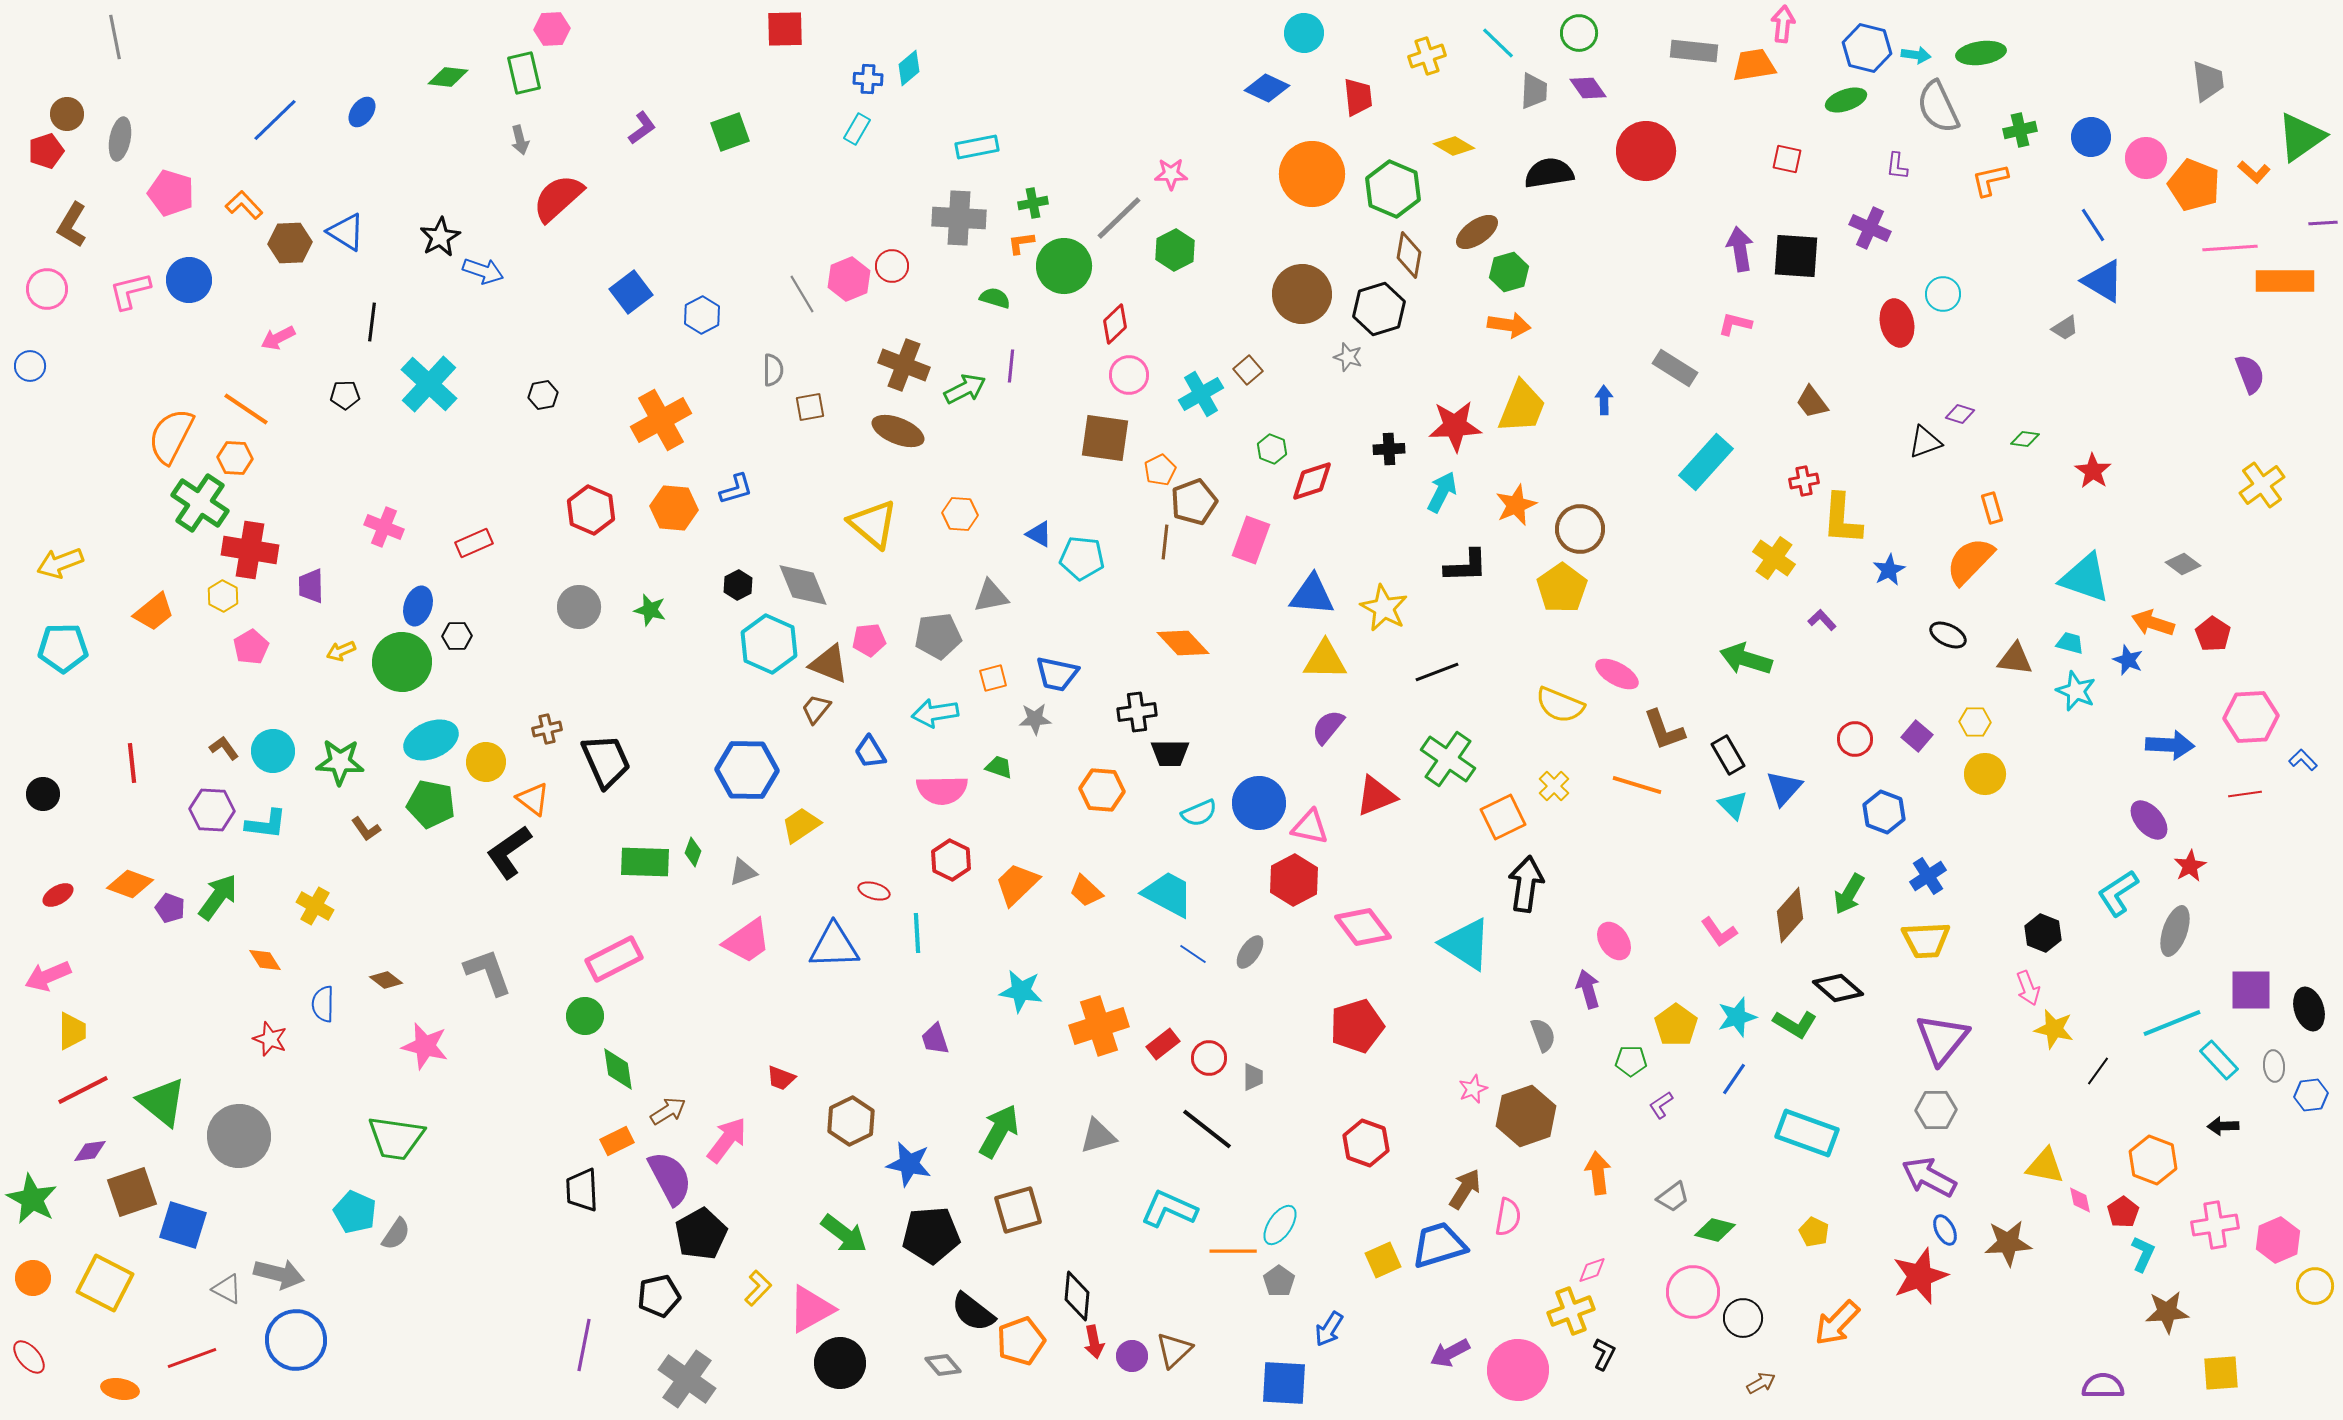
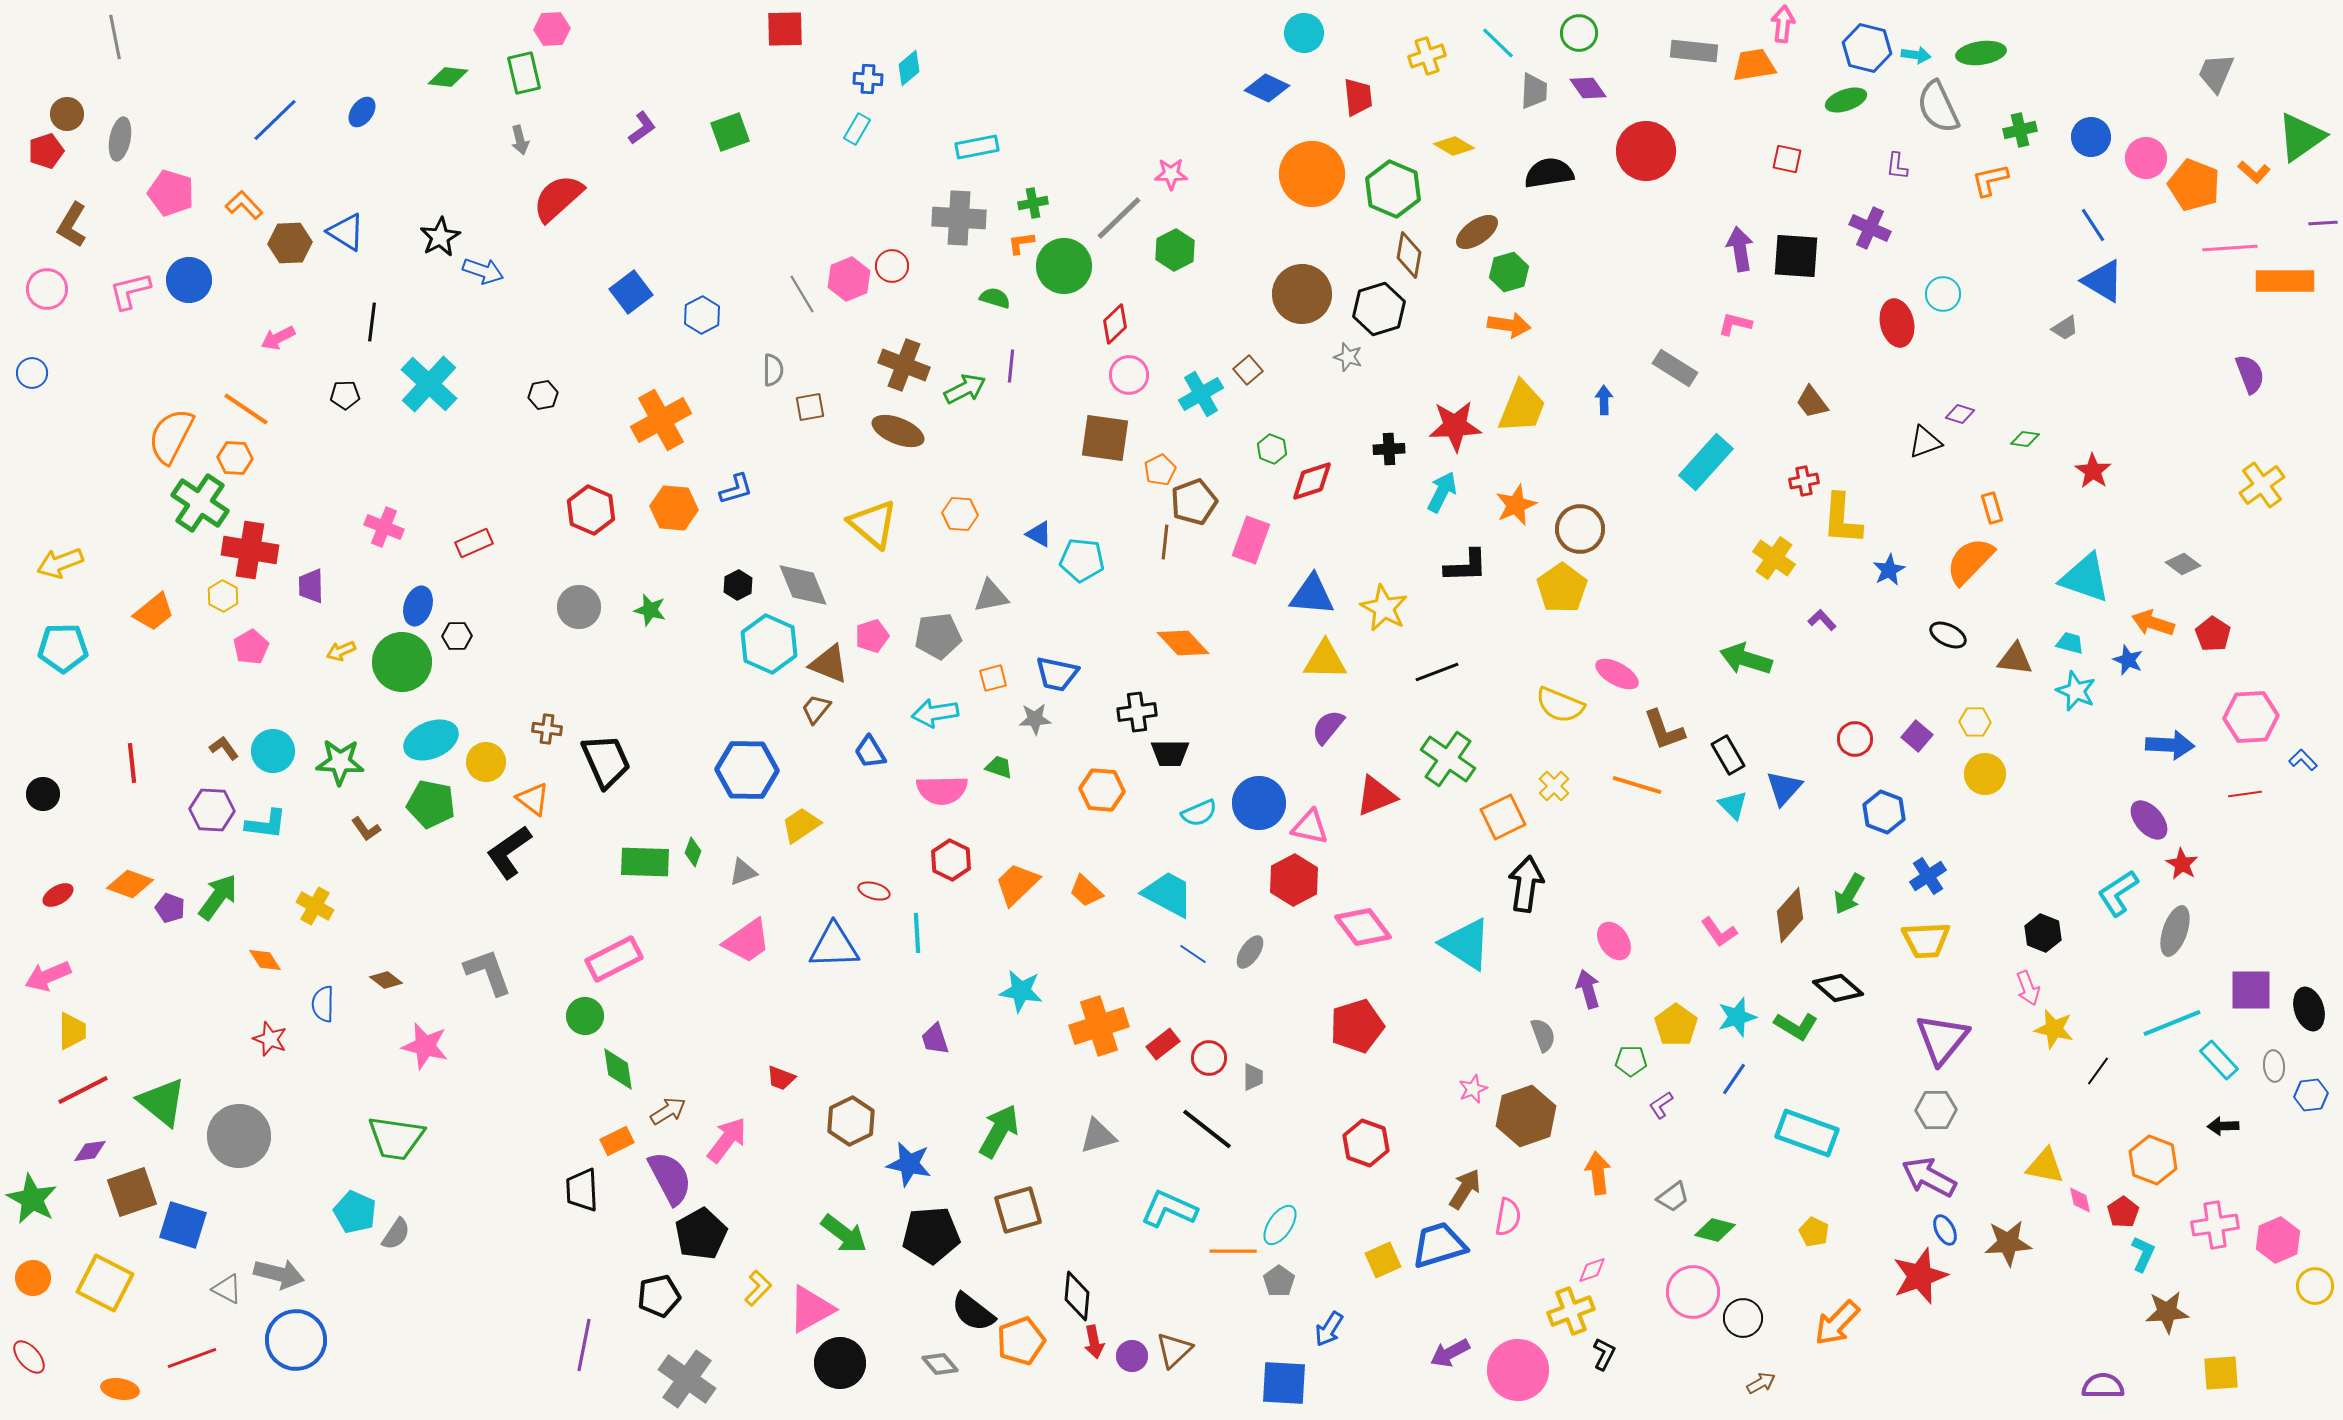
gray trapezoid at (2208, 81): moved 8 px right, 8 px up; rotated 150 degrees counterclockwise
blue circle at (30, 366): moved 2 px right, 7 px down
cyan pentagon at (1082, 558): moved 2 px down
pink pentagon at (869, 640): moved 3 px right, 4 px up; rotated 12 degrees counterclockwise
brown cross at (547, 729): rotated 20 degrees clockwise
red star at (2190, 866): moved 8 px left, 2 px up; rotated 12 degrees counterclockwise
green L-shape at (1795, 1024): moved 1 px right, 2 px down
gray diamond at (943, 1365): moved 3 px left, 1 px up
